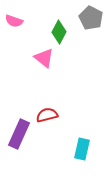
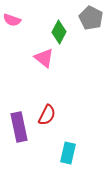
pink semicircle: moved 2 px left, 1 px up
red semicircle: rotated 130 degrees clockwise
purple rectangle: moved 7 px up; rotated 36 degrees counterclockwise
cyan rectangle: moved 14 px left, 4 px down
